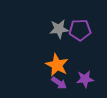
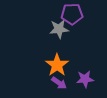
purple pentagon: moved 8 px left, 16 px up
orange star: rotated 10 degrees clockwise
